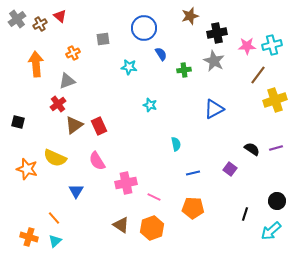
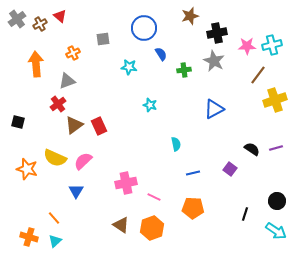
pink semicircle at (97, 161): moved 14 px left; rotated 78 degrees clockwise
cyan arrow at (271, 231): moved 5 px right; rotated 105 degrees counterclockwise
